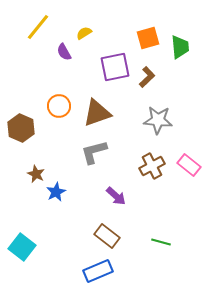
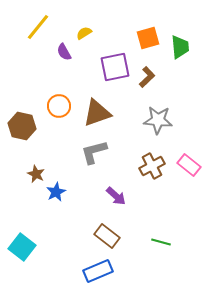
brown hexagon: moved 1 px right, 2 px up; rotated 12 degrees counterclockwise
